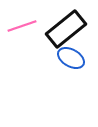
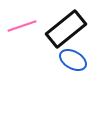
blue ellipse: moved 2 px right, 2 px down
